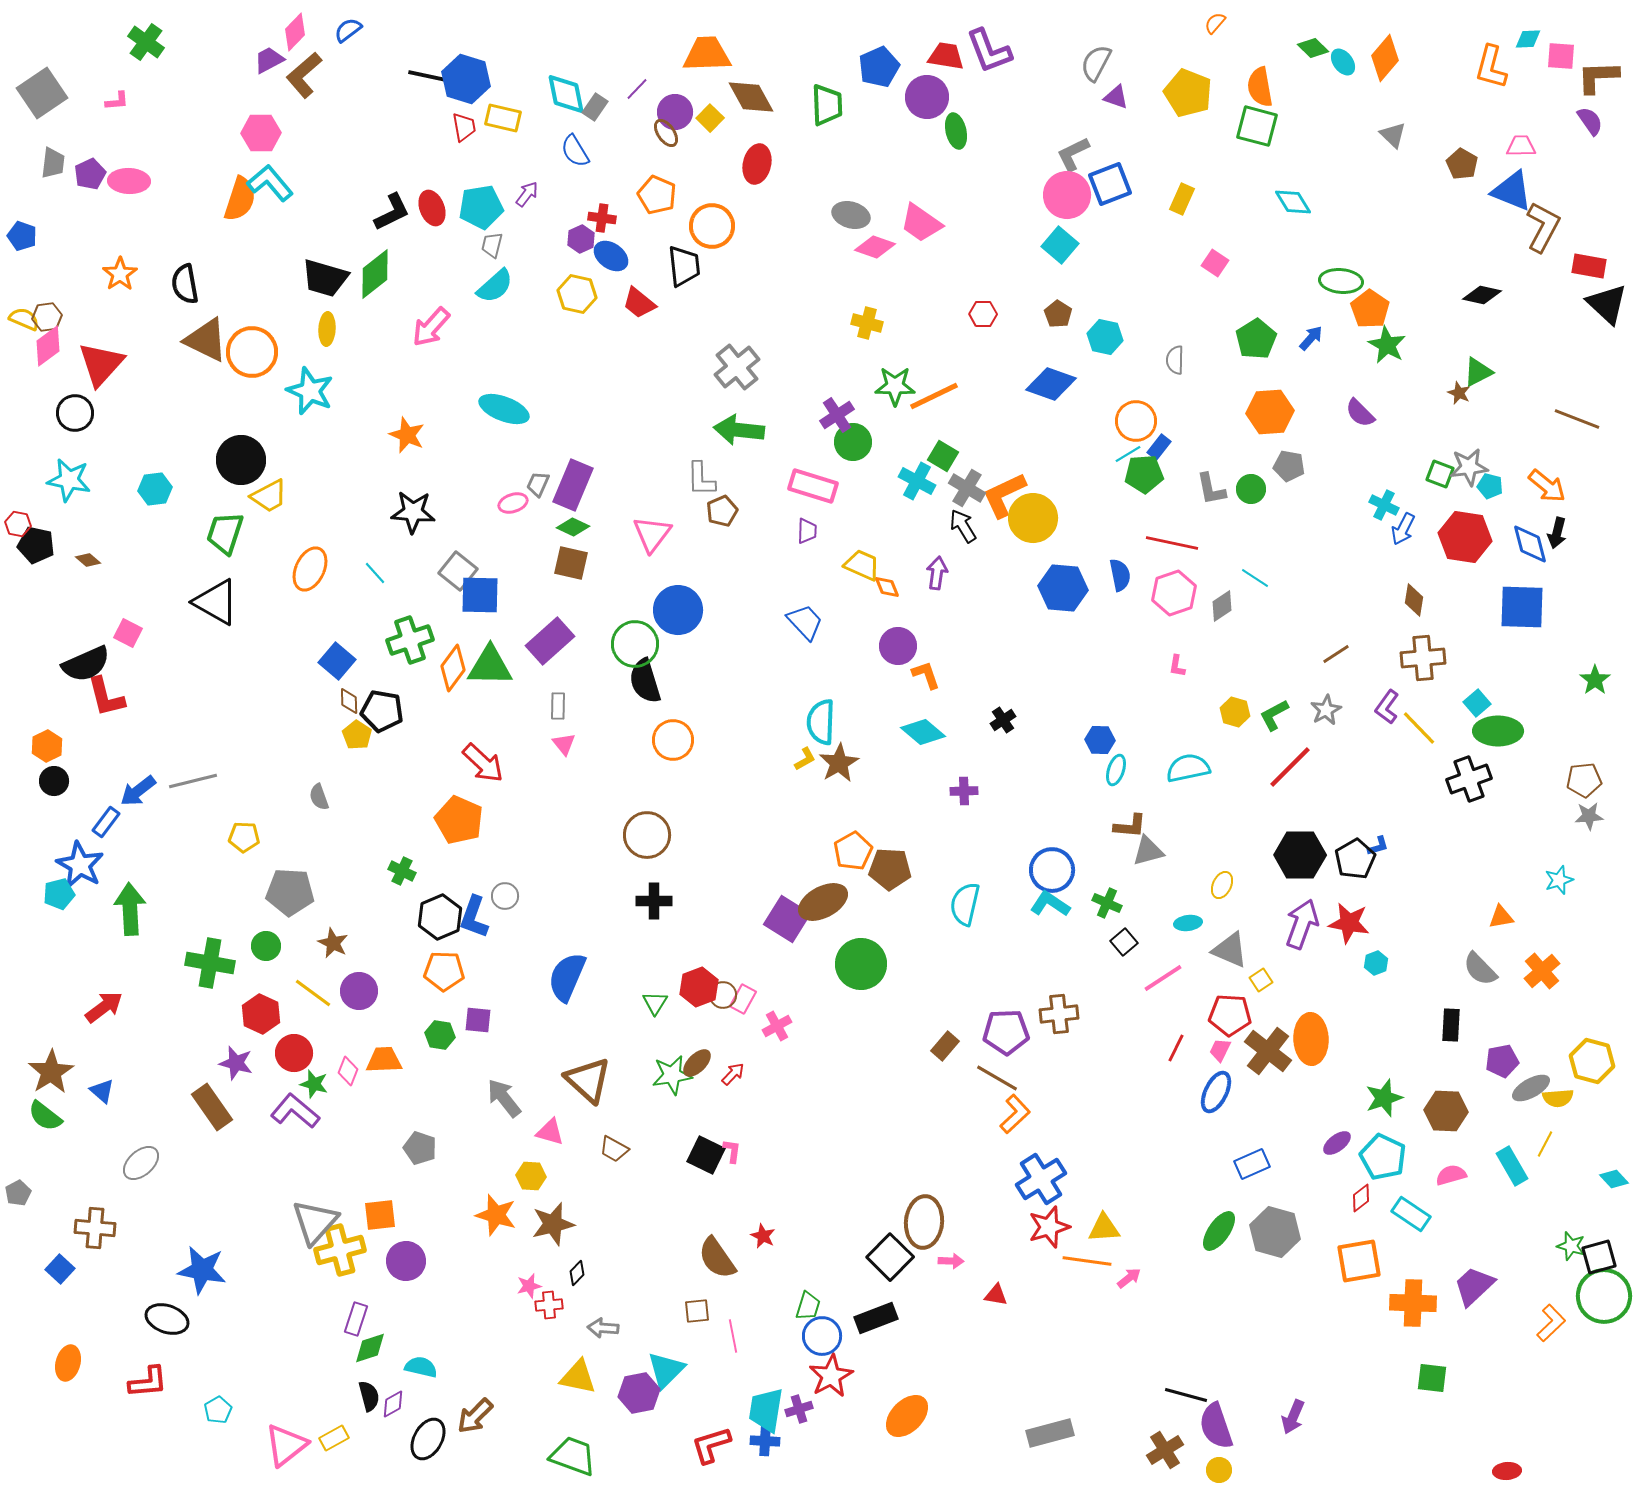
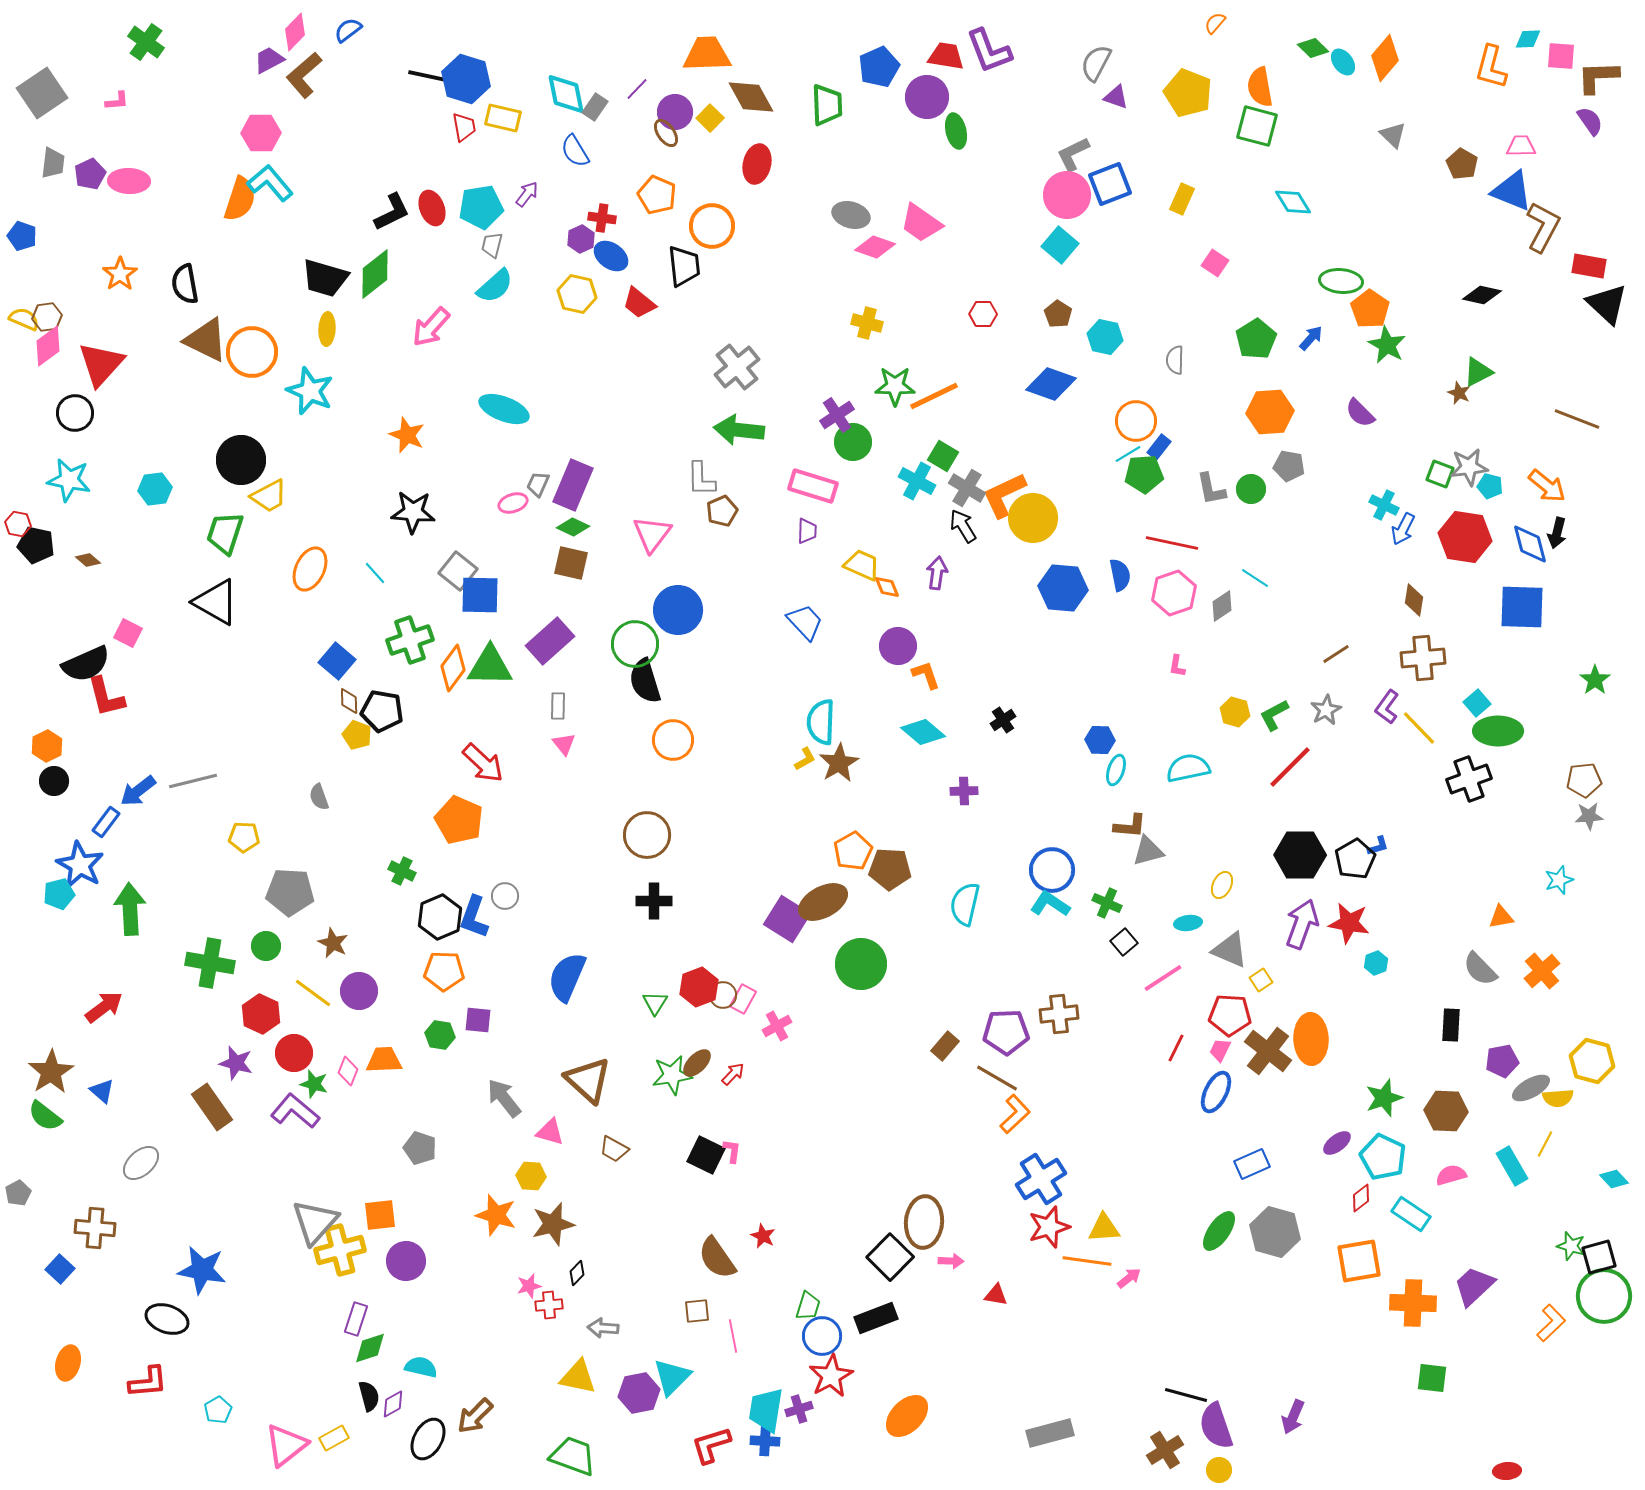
yellow pentagon at (357, 735): rotated 12 degrees counterclockwise
cyan triangle at (666, 1370): moved 6 px right, 7 px down
